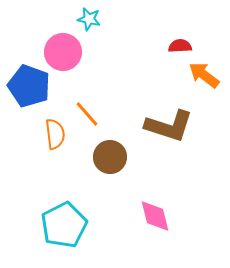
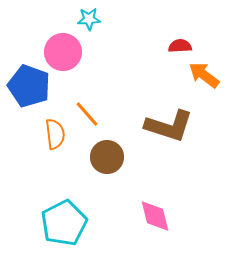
cyan star: rotated 15 degrees counterclockwise
brown circle: moved 3 px left
cyan pentagon: moved 2 px up
